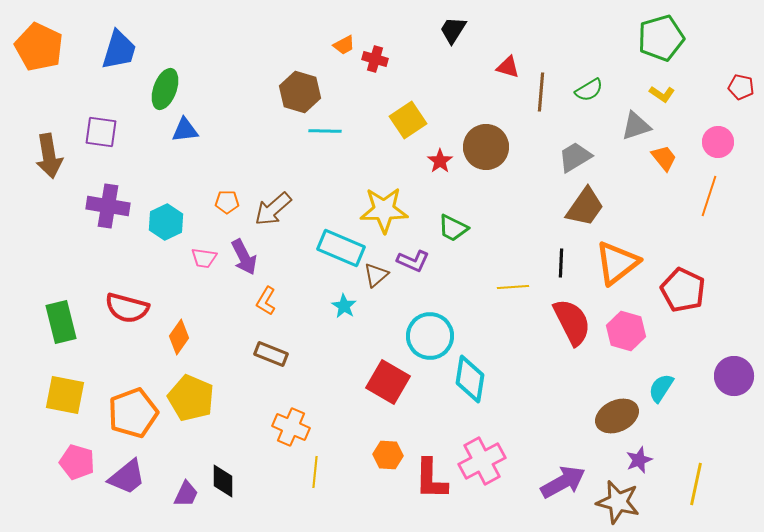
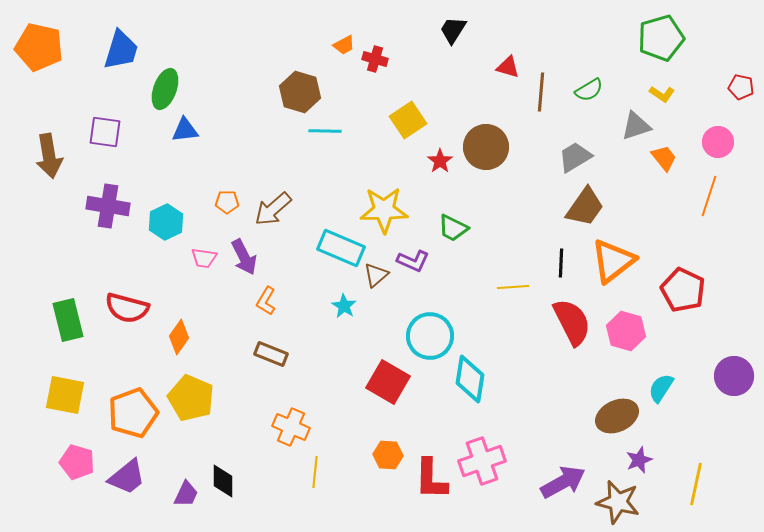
orange pentagon at (39, 47): rotated 12 degrees counterclockwise
blue trapezoid at (119, 50): moved 2 px right
purple square at (101, 132): moved 4 px right
orange triangle at (617, 263): moved 4 px left, 2 px up
green rectangle at (61, 322): moved 7 px right, 2 px up
pink cross at (482, 461): rotated 9 degrees clockwise
